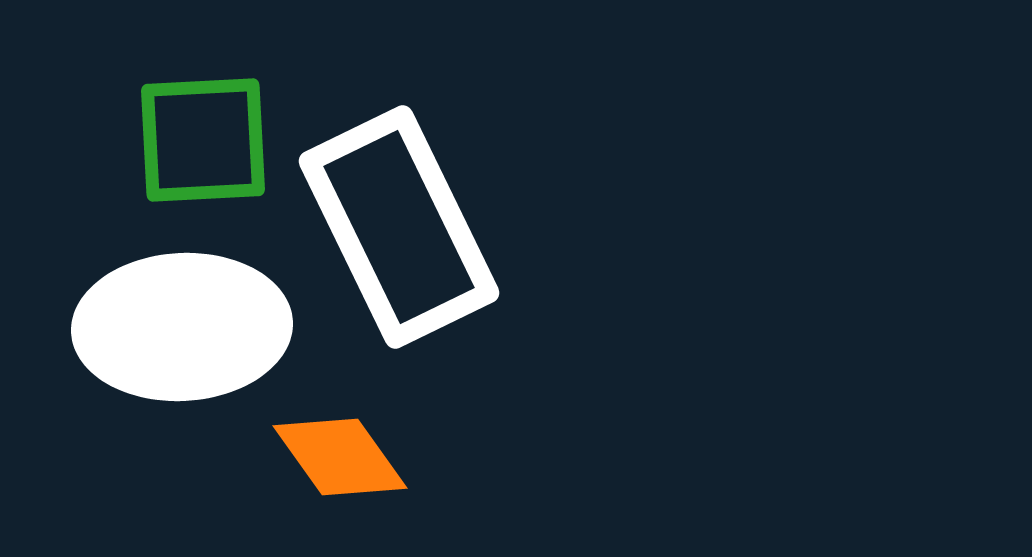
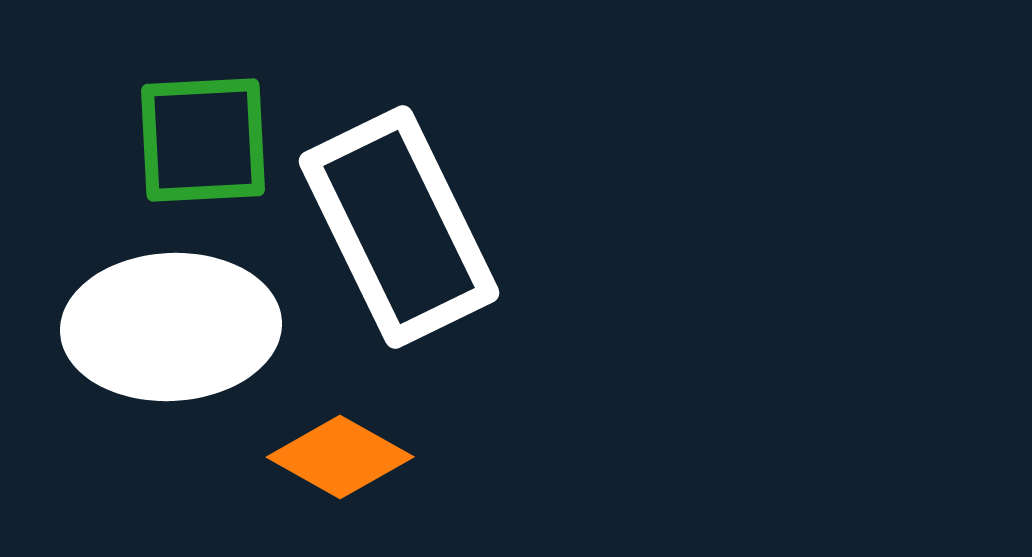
white ellipse: moved 11 px left
orange diamond: rotated 25 degrees counterclockwise
